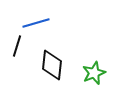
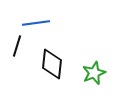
blue line: rotated 8 degrees clockwise
black diamond: moved 1 px up
